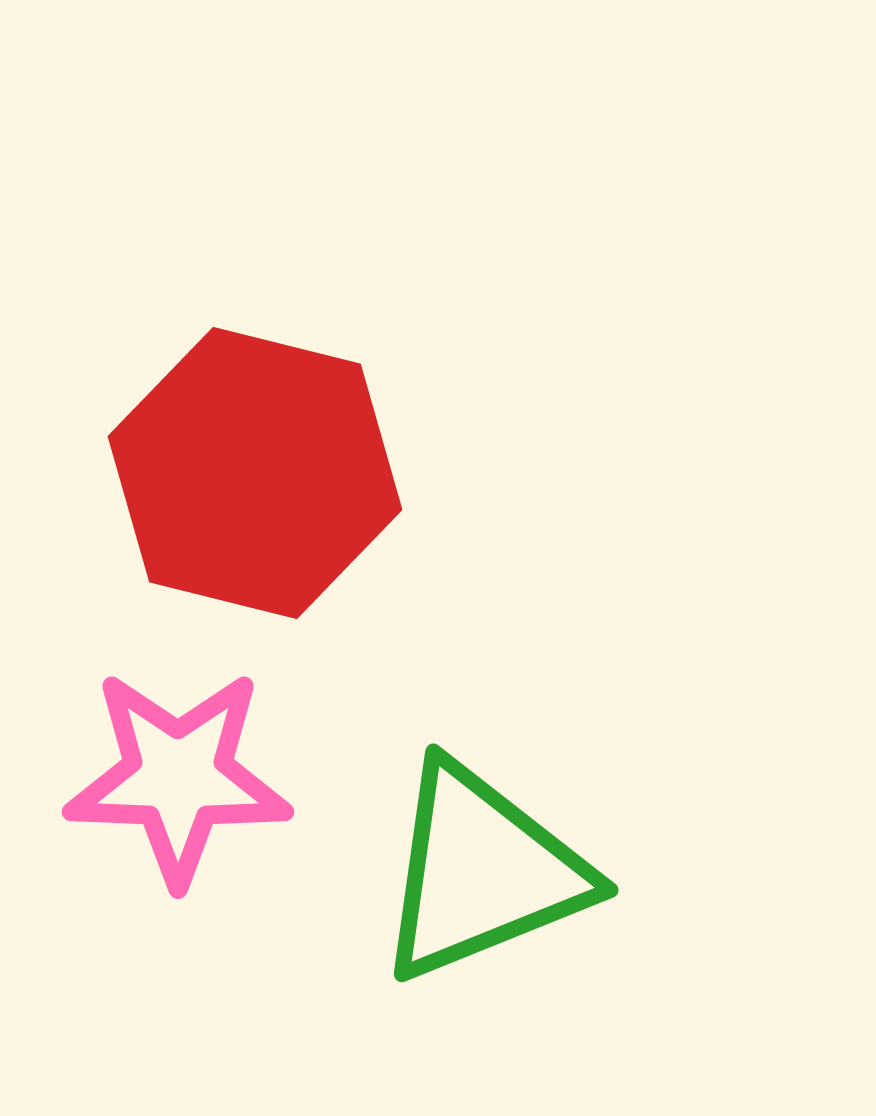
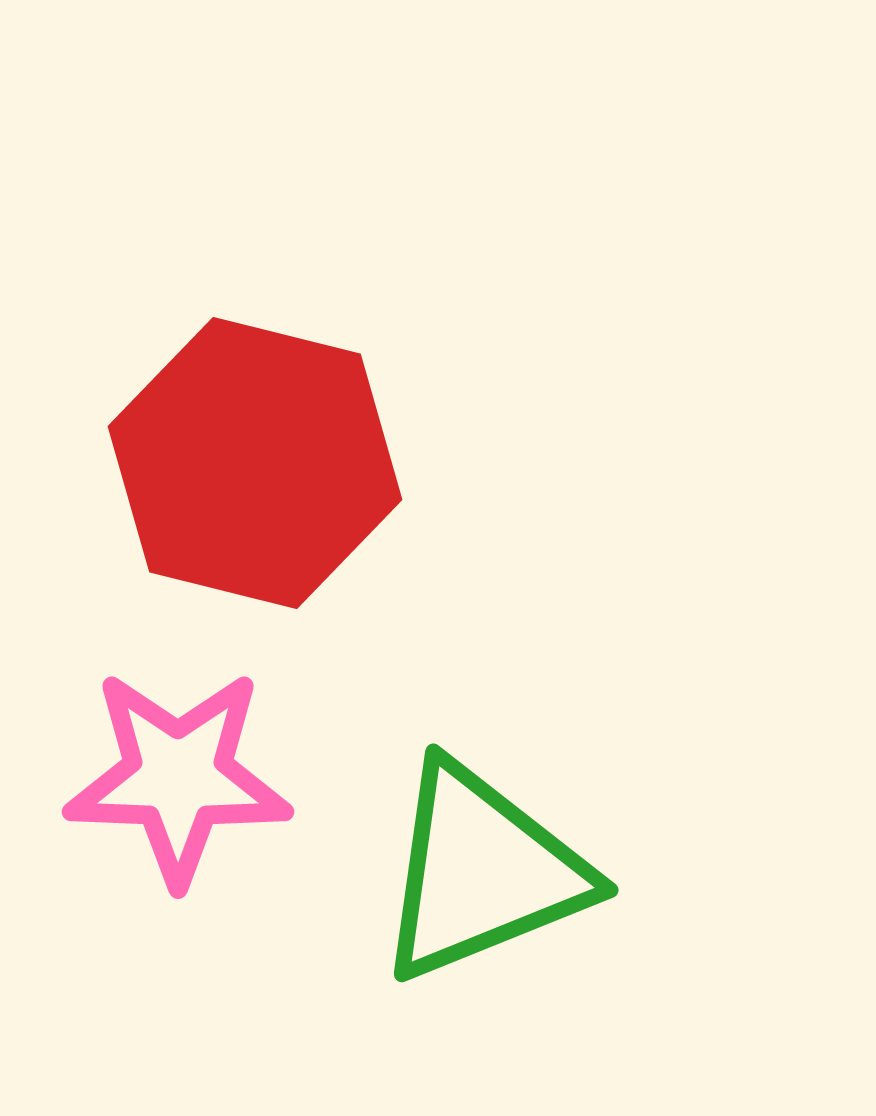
red hexagon: moved 10 px up
